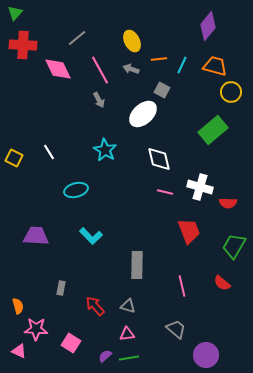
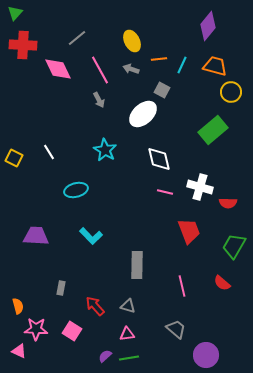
pink square at (71, 343): moved 1 px right, 12 px up
